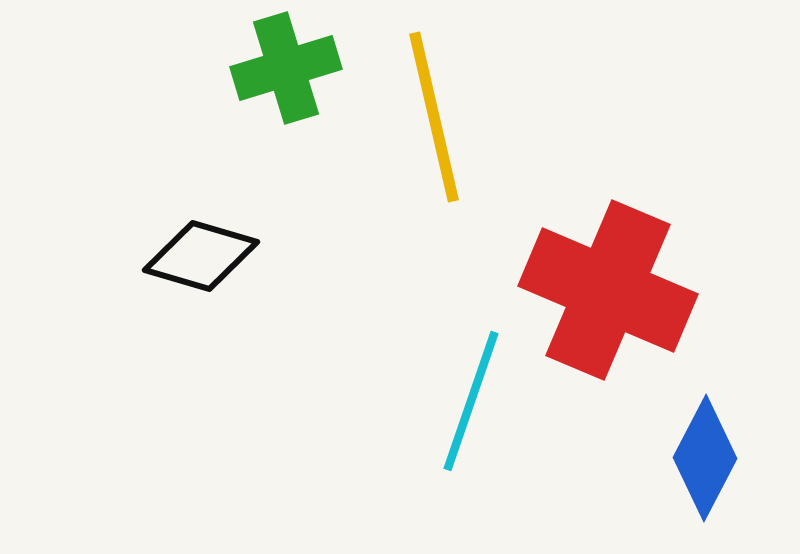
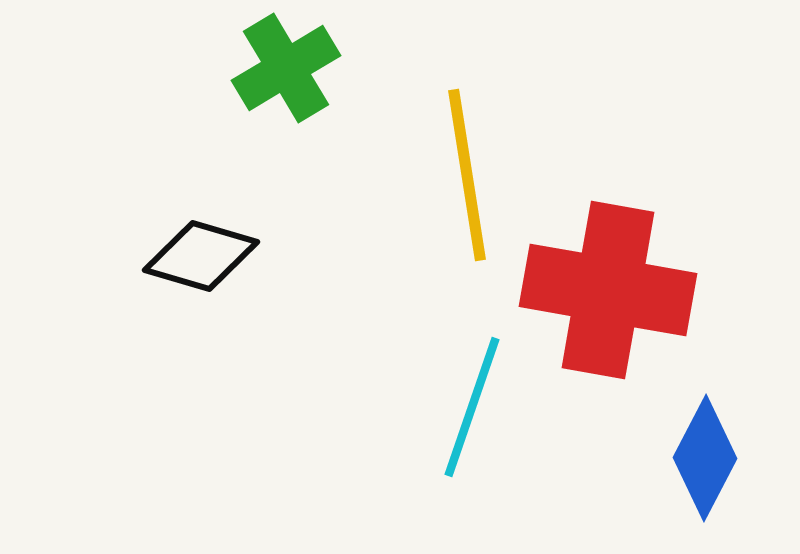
green cross: rotated 14 degrees counterclockwise
yellow line: moved 33 px right, 58 px down; rotated 4 degrees clockwise
red cross: rotated 13 degrees counterclockwise
cyan line: moved 1 px right, 6 px down
